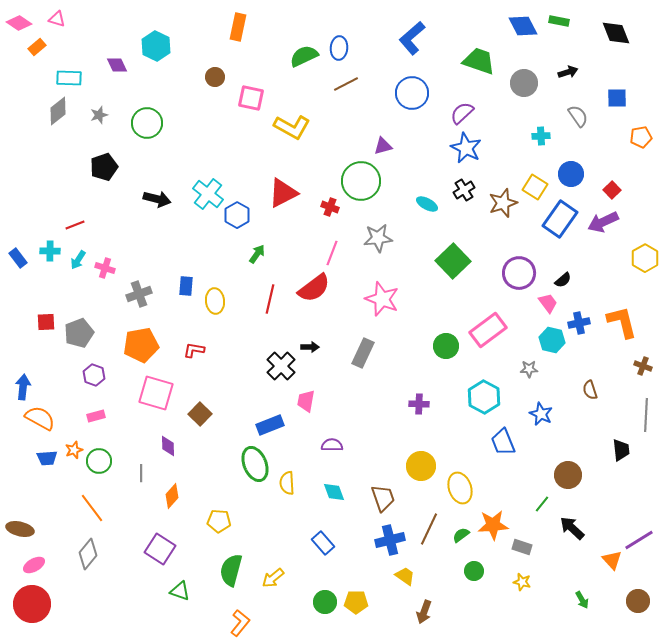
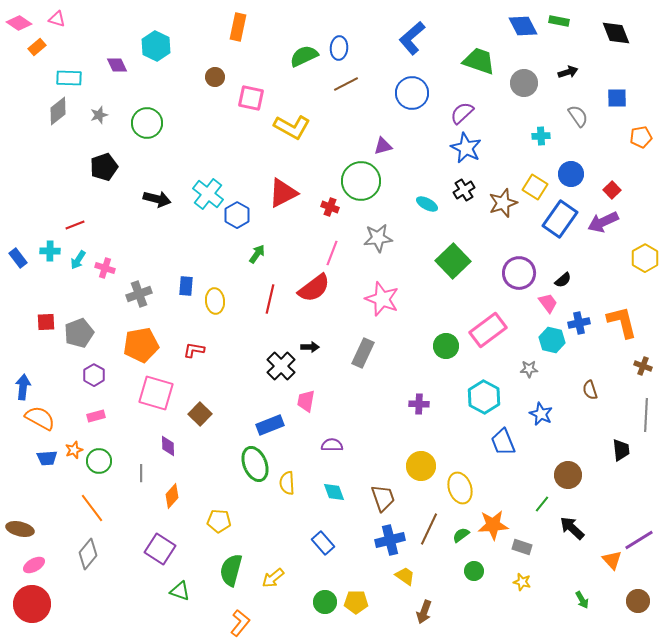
purple hexagon at (94, 375): rotated 10 degrees clockwise
